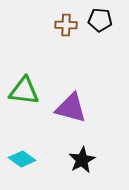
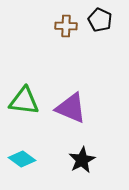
black pentagon: rotated 20 degrees clockwise
brown cross: moved 1 px down
green triangle: moved 10 px down
purple triangle: rotated 8 degrees clockwise
